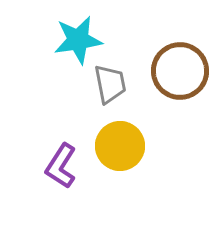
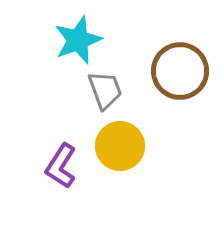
cyan star: rotated 12 degrees counterclockwise
gray trapezoid: moved 5 px left, 6 px down; rotated 9 degrees counterclockwise
